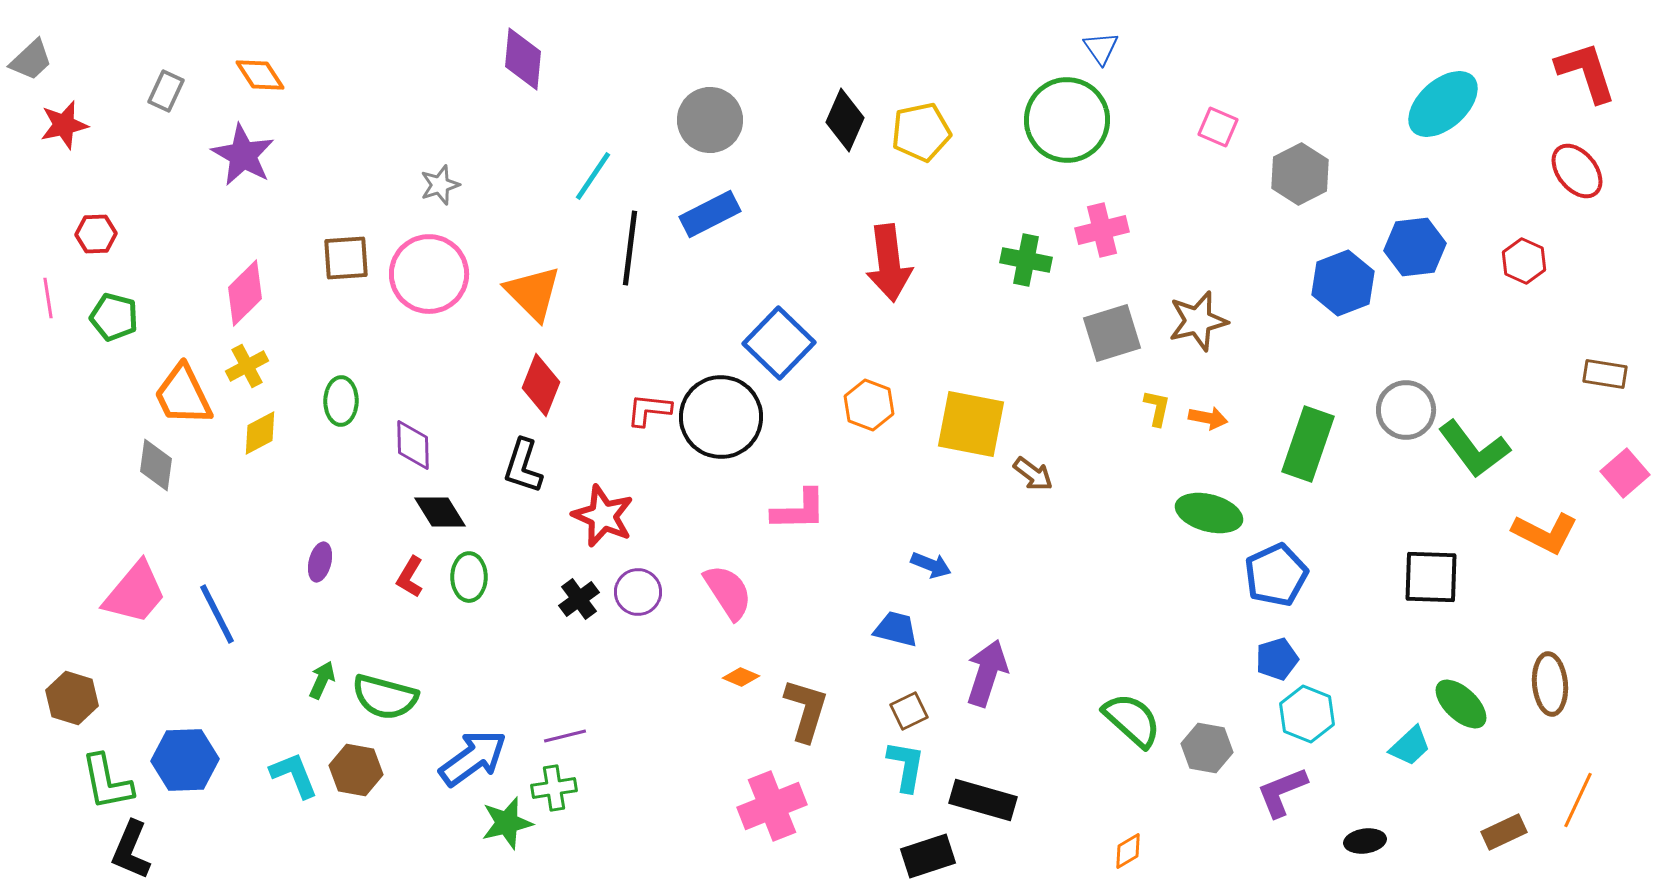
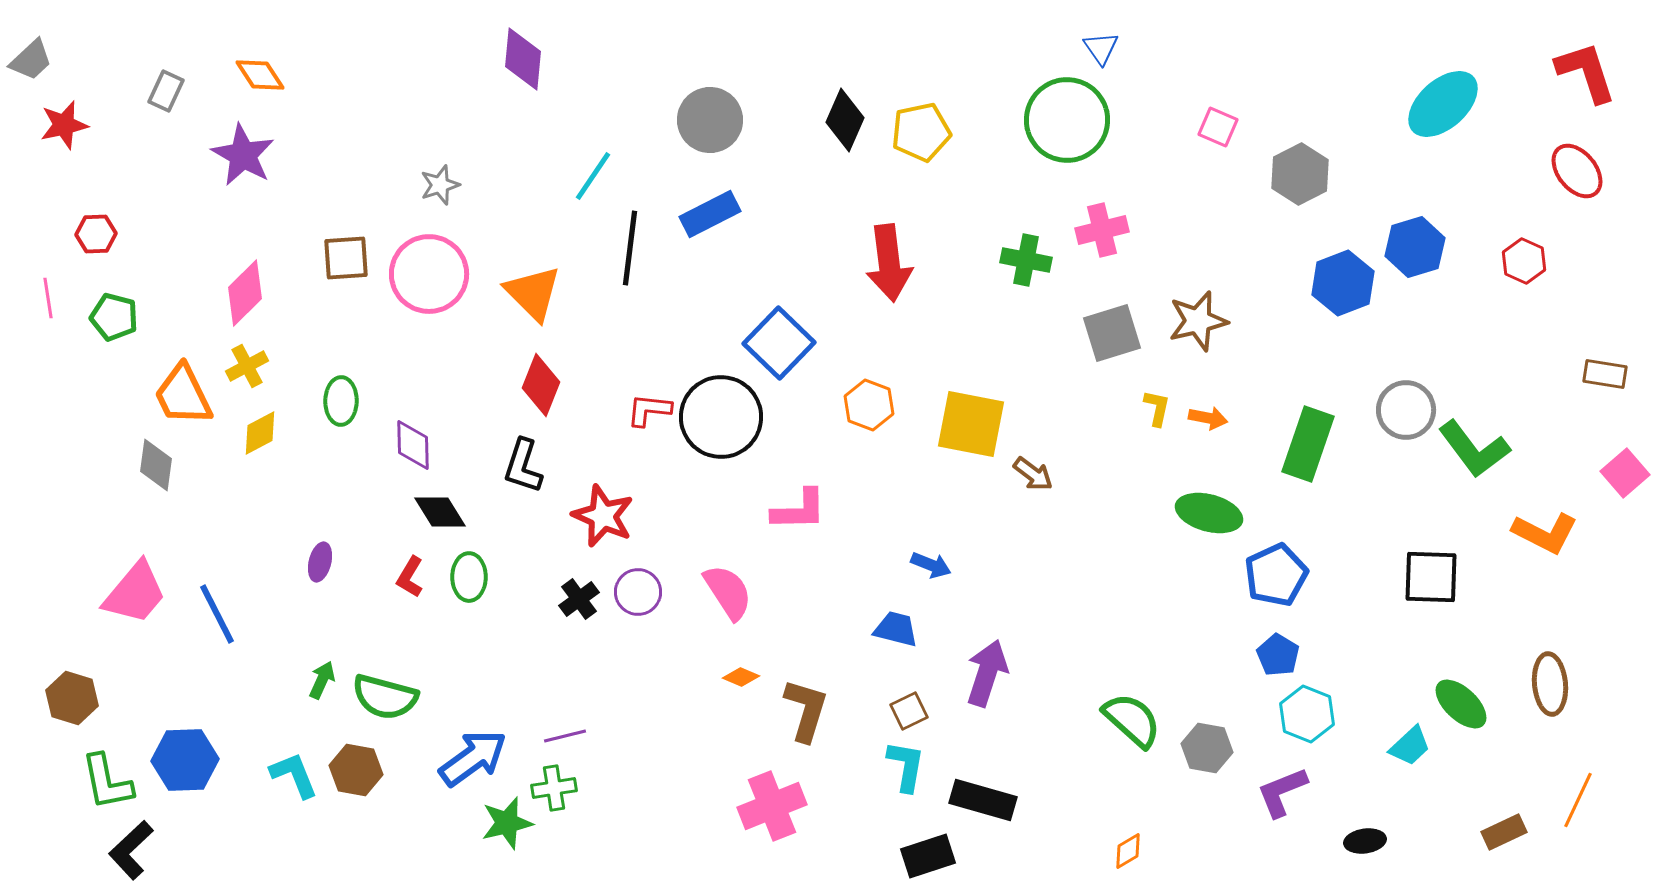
blue hexagon at (1415, 247): rotated 10 degrees counterclockwise
blue pentagon at (1277, 659): moved 1 px right, 4 px up; rotated 24 degrees counterclockwise
black L-shape at (131, 850): rotated 24 degrees clockwise
